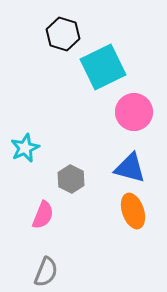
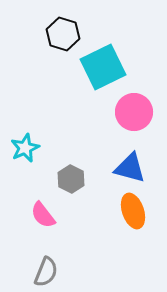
pink semicircle: rotated 120 degrees clockwise
